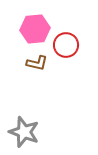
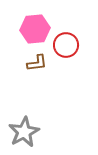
brown L-shape: rotated 20 degrees counterclockwise
gray star: rotated 24 degrees clockwise
